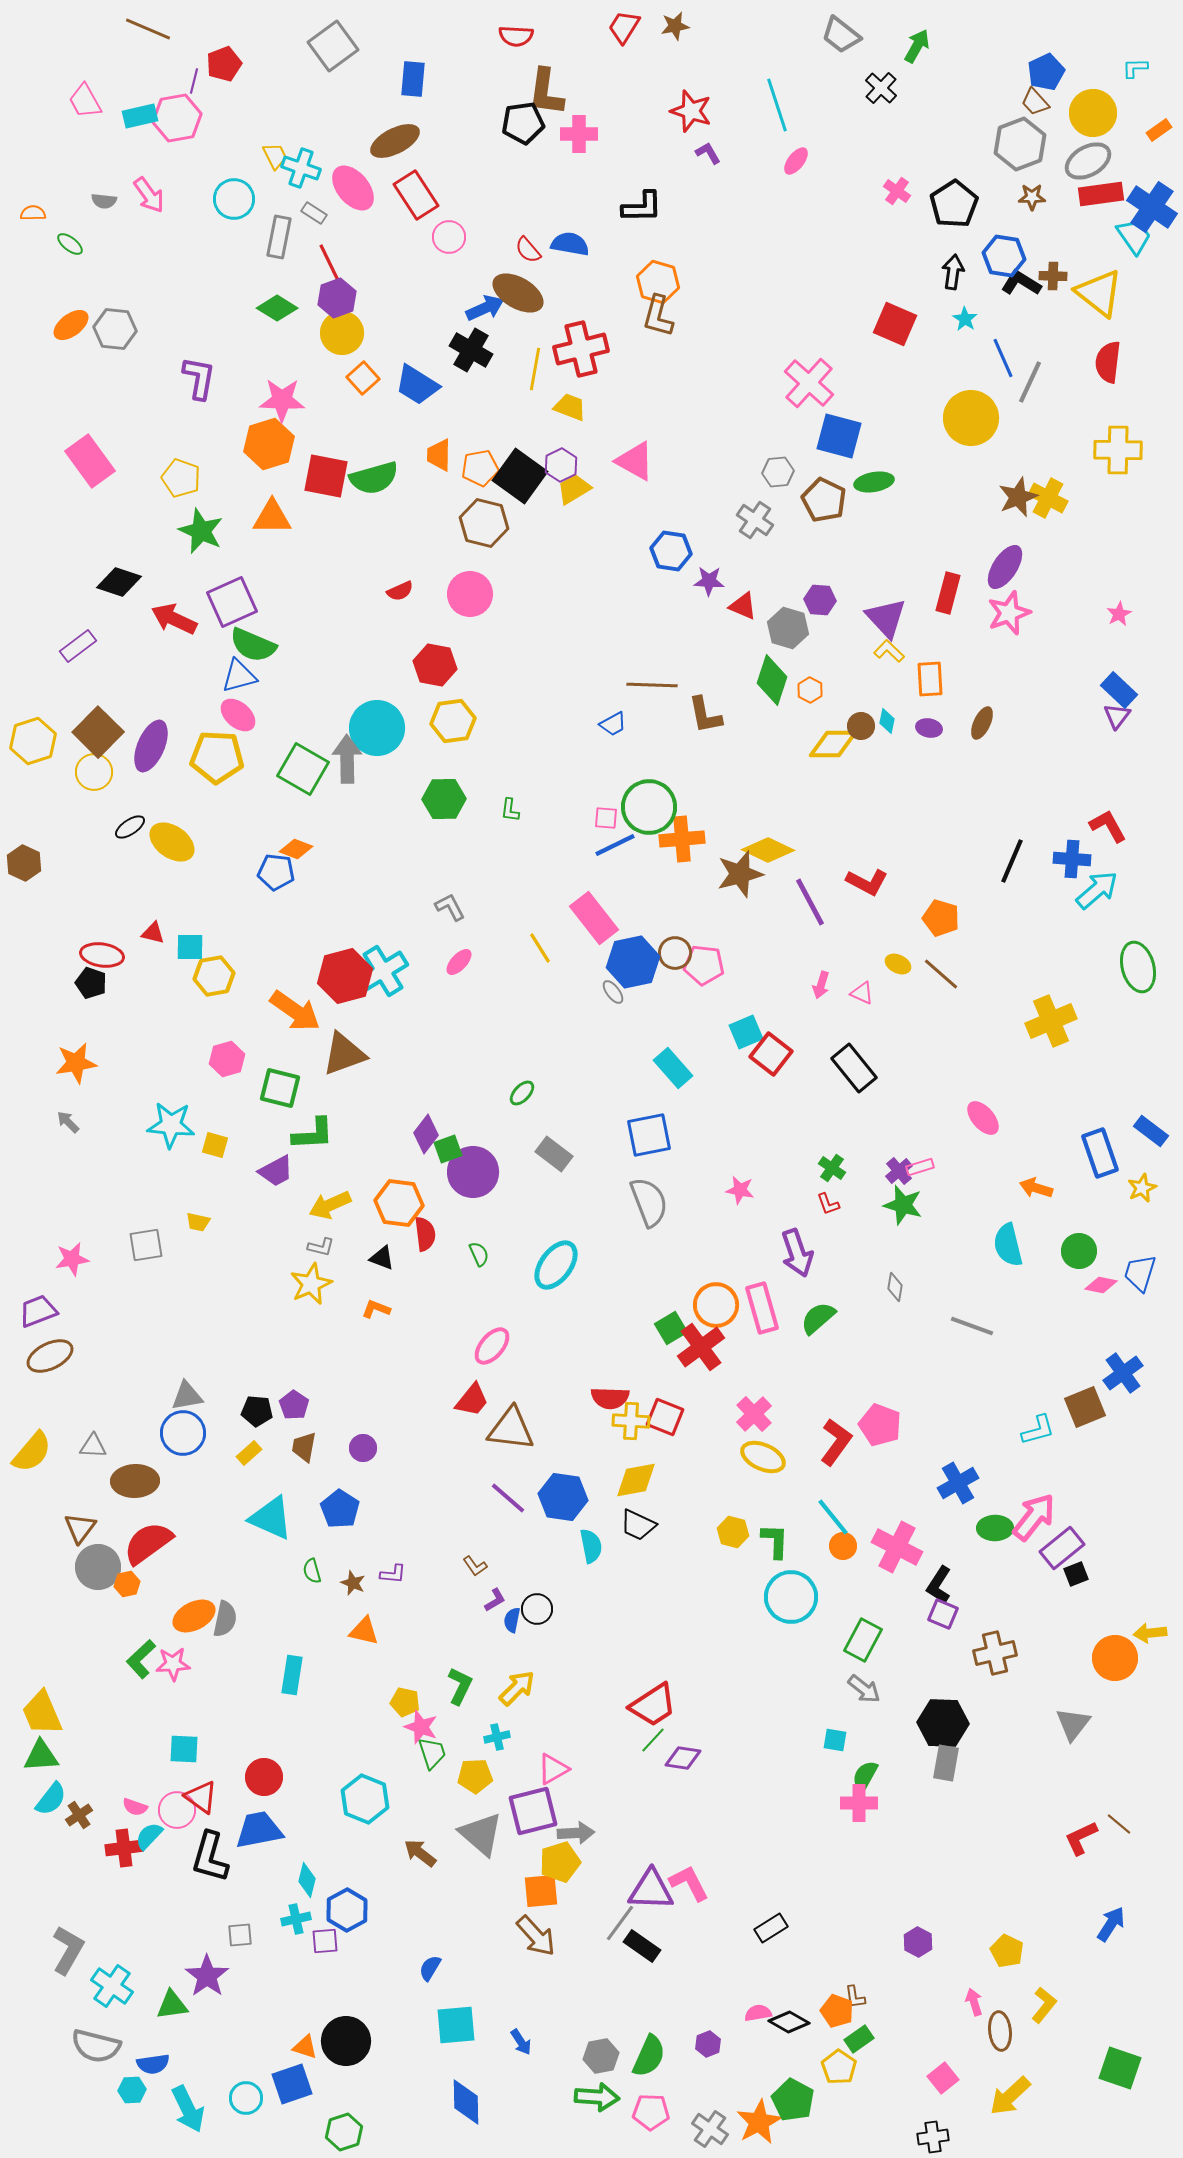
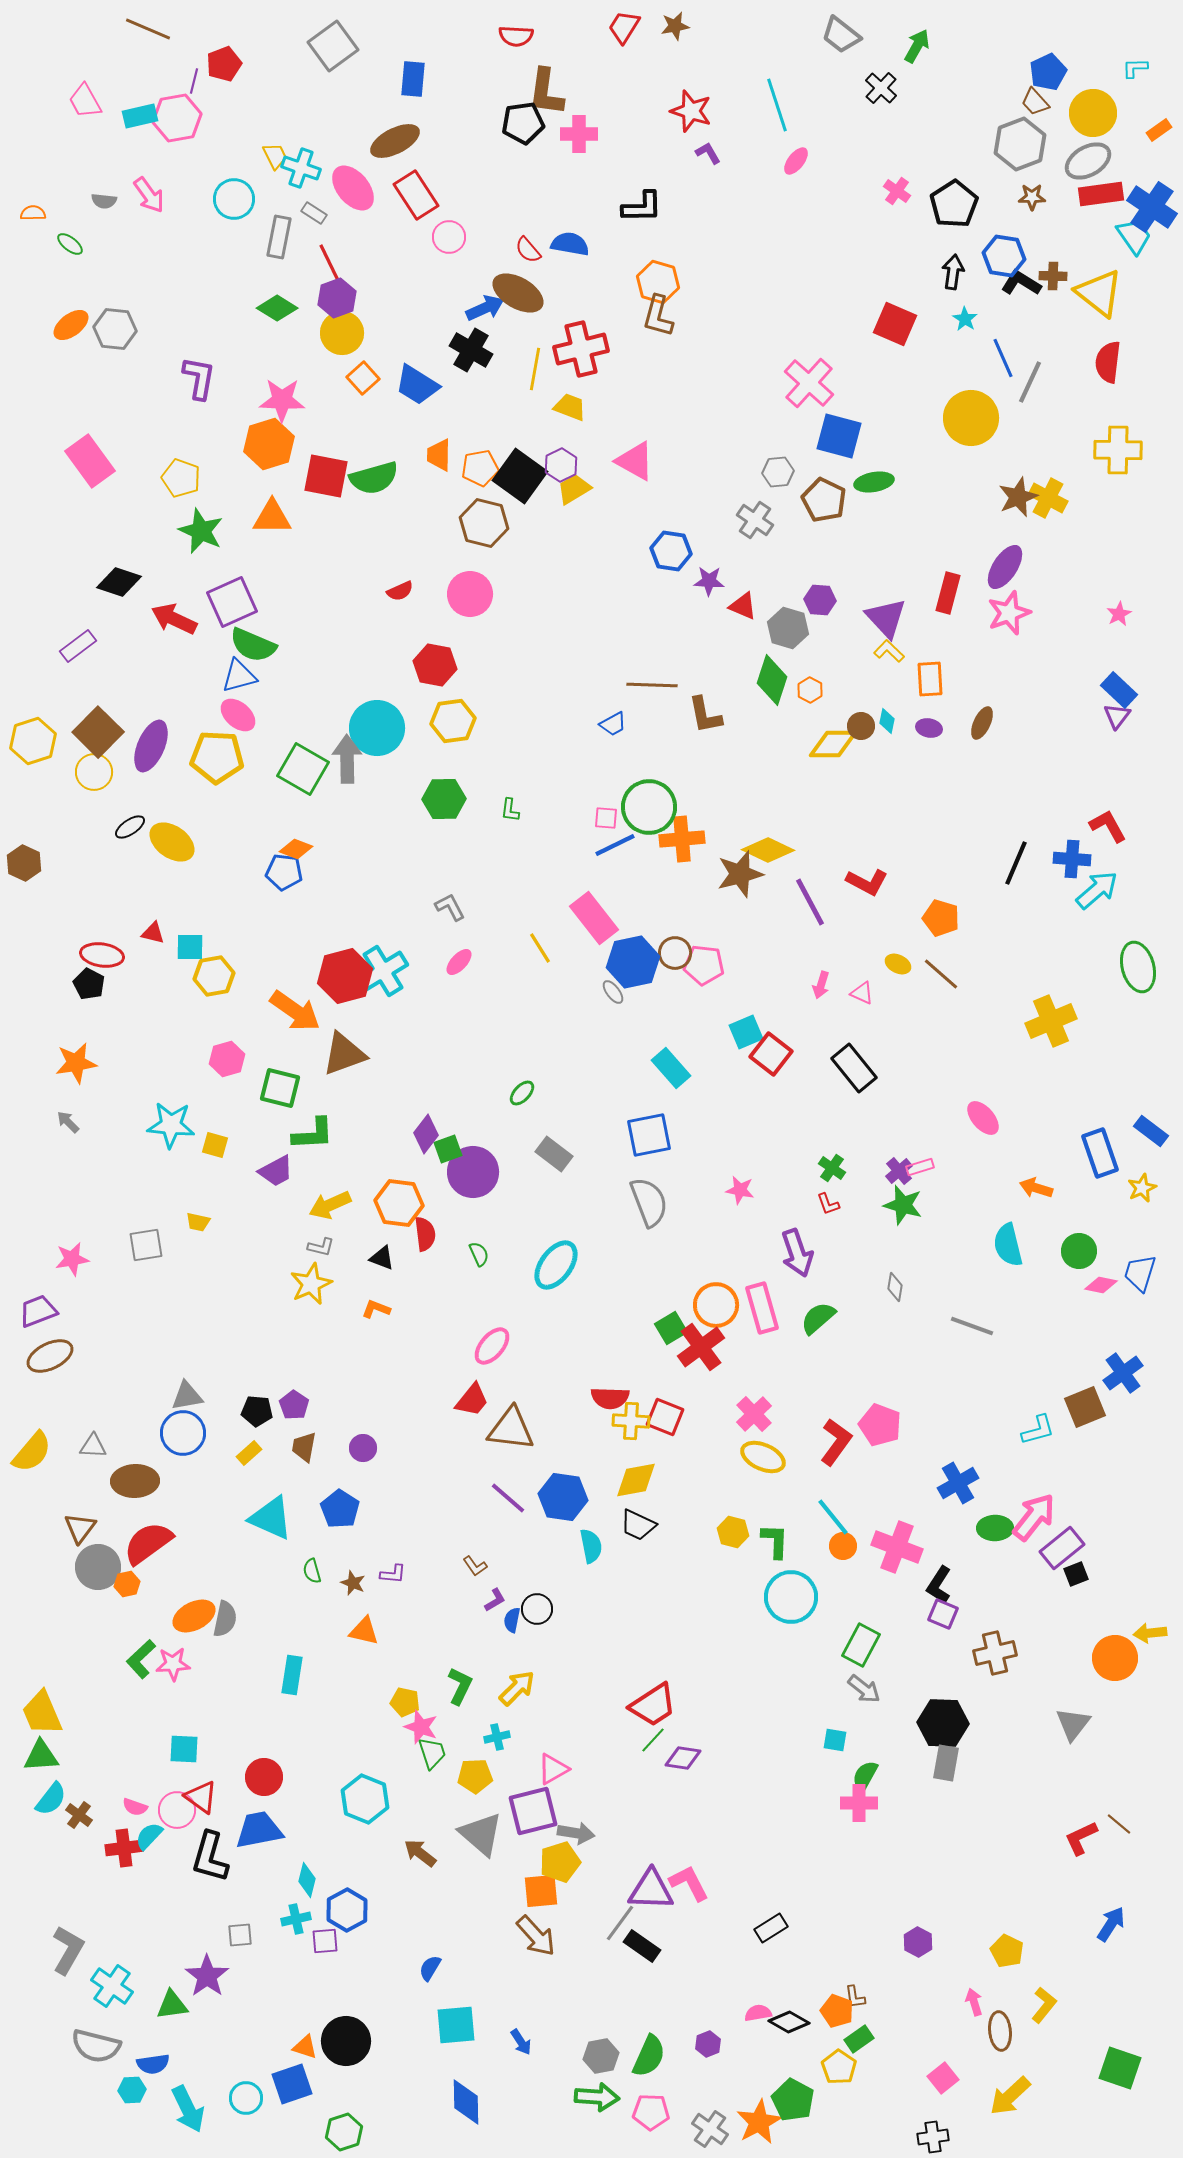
blue pentagon at (1046, 72): moved 2 px right
black line at (1012, 861): moved 4 px right, 2 px down
blue pentagon at (276, 872): moved 8 px right
black pentagon at (91, 983): moved 2 px left, 1 px down; rotated 8 degrees clockwise
cyan rectangle at (673, 1068): moved 2 px left
pink cross at (897, 1547): rotated 6 degrees counterclockwise
green rectangle at (863, 1640): moved 2 px left, 5 px down
brown cross at (79, 1815): rotated 20 degrees counterclockwise
gray arrow at (576, 1833): rotated 12 degrees clockwise
